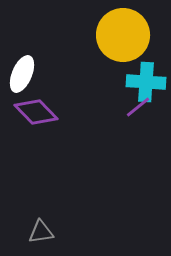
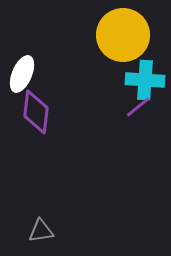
cyan cross: moved 1 px left, 2 px up
purple diamond: rotated 51 degrees clockwise
gray triangle: moved 1 px up
